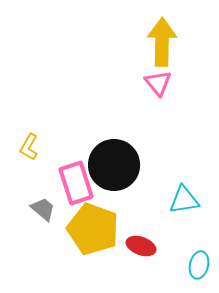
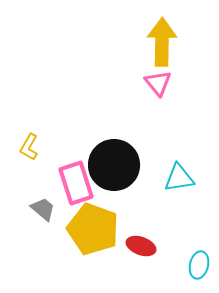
cyan triangle: moved 5 px left, 22 px up
